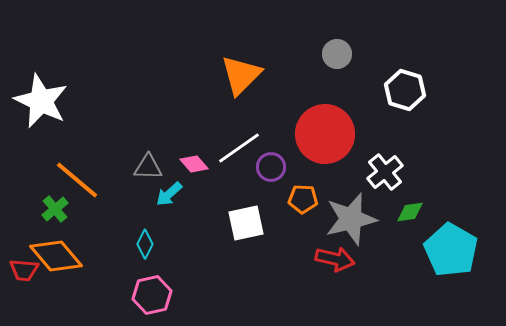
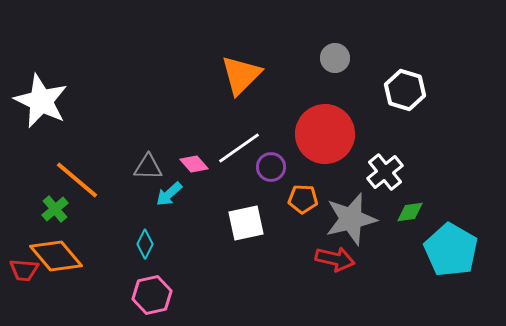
gray circle: moved 2 px left, 4 px down
